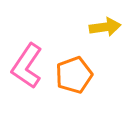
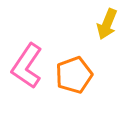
yellow arrow: moved 2 px right, 3 px up; rotated 120 degrees clockwise
